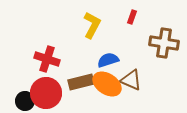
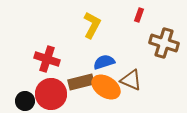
red rectangle: moved 7 px right, 2 px up
brown cross: rotated 8 degrees clockwise
blue semicircle: moved 4 px left, 2 px down
orange ellipse: moved 1 px left, 3 px down
red circle: moved 5 px right, 1 px down
